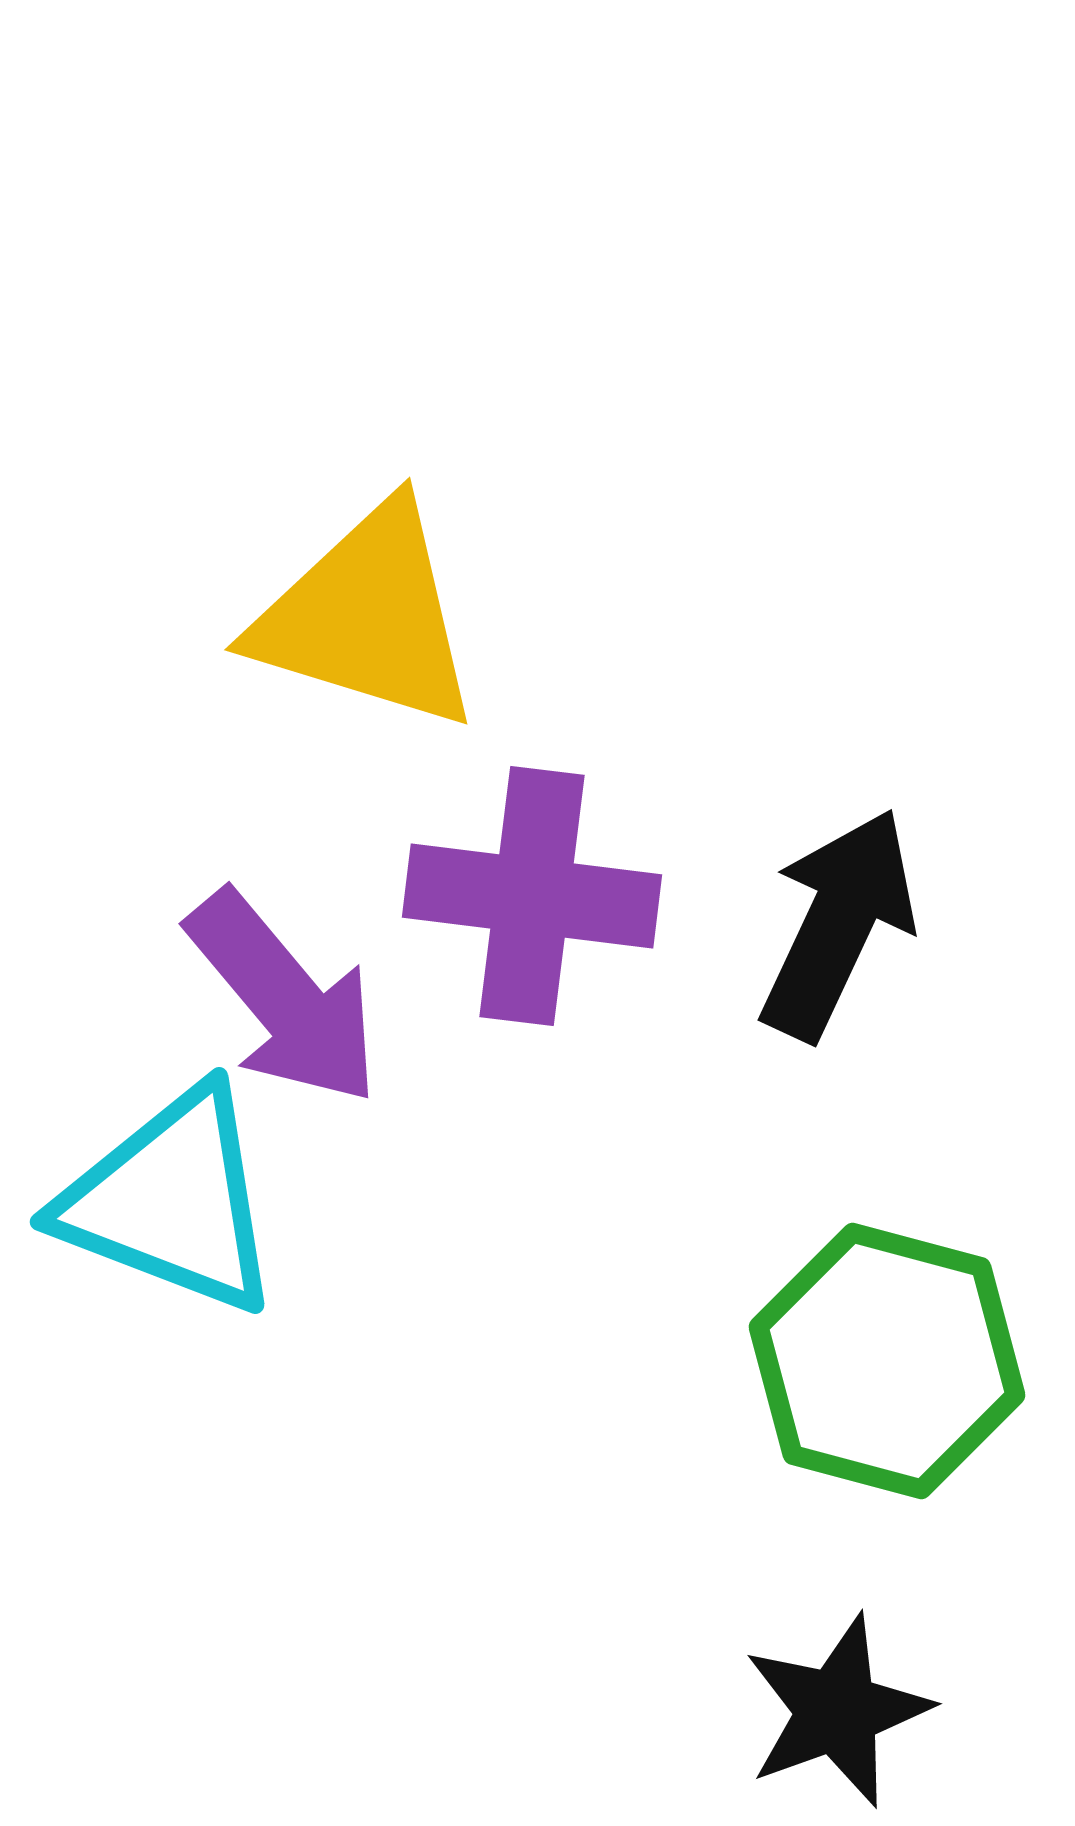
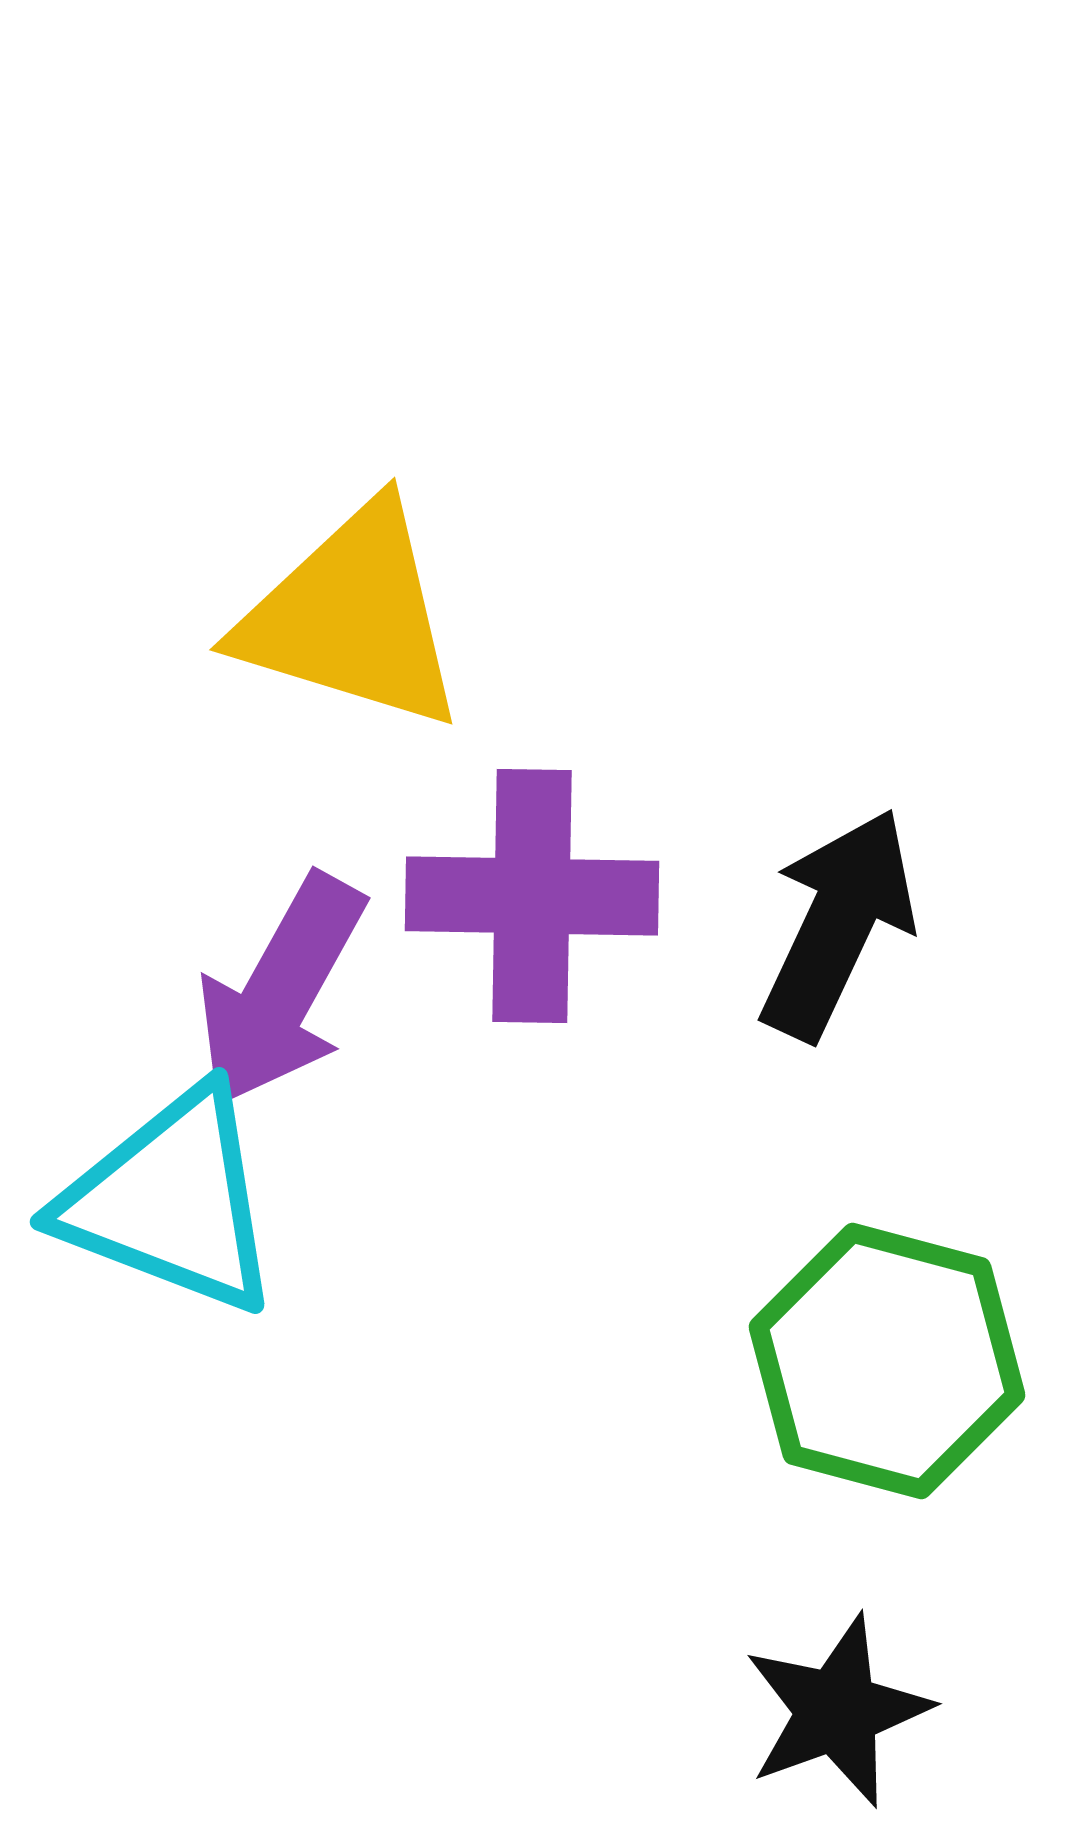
yellow triangle: moved 15 px left
purple cross: rotated 6 degrees counterclockwise
purple arrow: moved 3 px left, 7 px up; rotated 69 degrees clockwise
